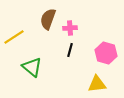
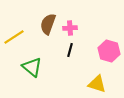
brown semicircle: moved 5 px down
pink hexagon: moved 3 px right, 2 px up
yellow triangle: rotated 24 degrees clockwise
